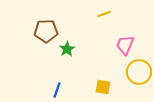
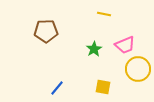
yellow line: rotated 32 degrees clockwise
pink trapezoid: rotated 135 degrees counterclockwise
green star: moved 27 px right
yellow circle: moved 1 px left, 3 px up
blue line: moved 2 px up; rotated 21 degrees clockwise
